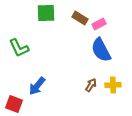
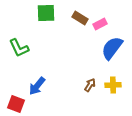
pink rectangle: moved 1 px right
blue semicircle: moved 11 px right, 2 px up; rotated 65 degrees clockwise
brown arrow: moved 1 px left
red square: moved 2 px right
